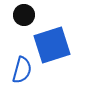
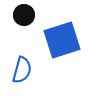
blue square: moved 10 px right, 5 px up
